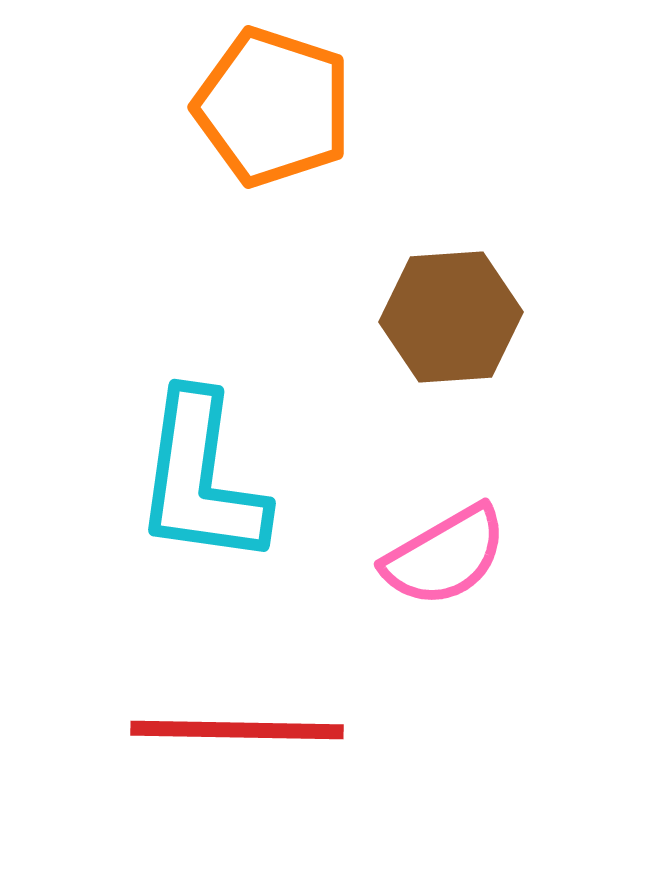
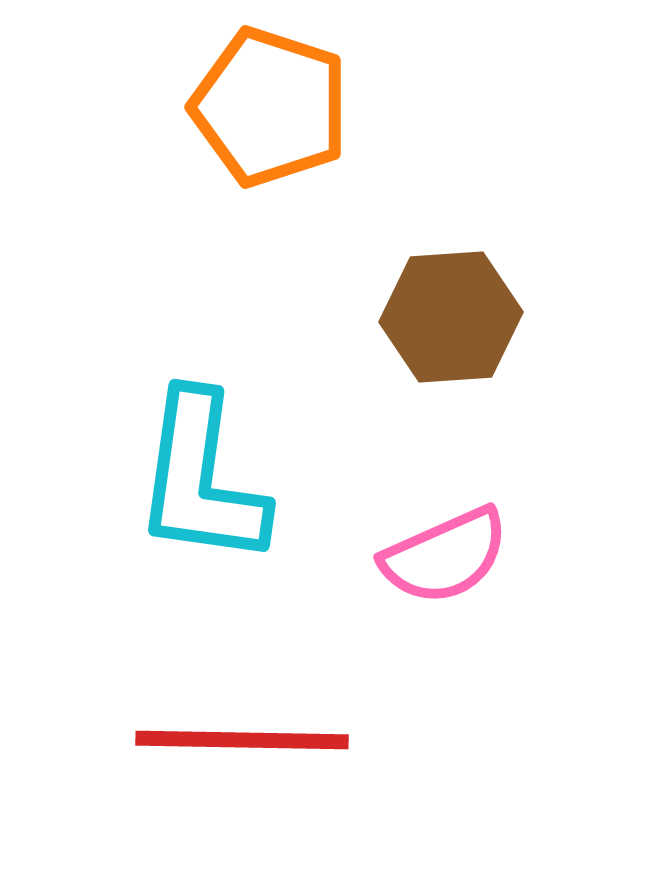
orange pentagon: moved 3 px left
pink semicircle: rotated 6 degrees clockwise
red line: moved 5 px right, 10 px down
